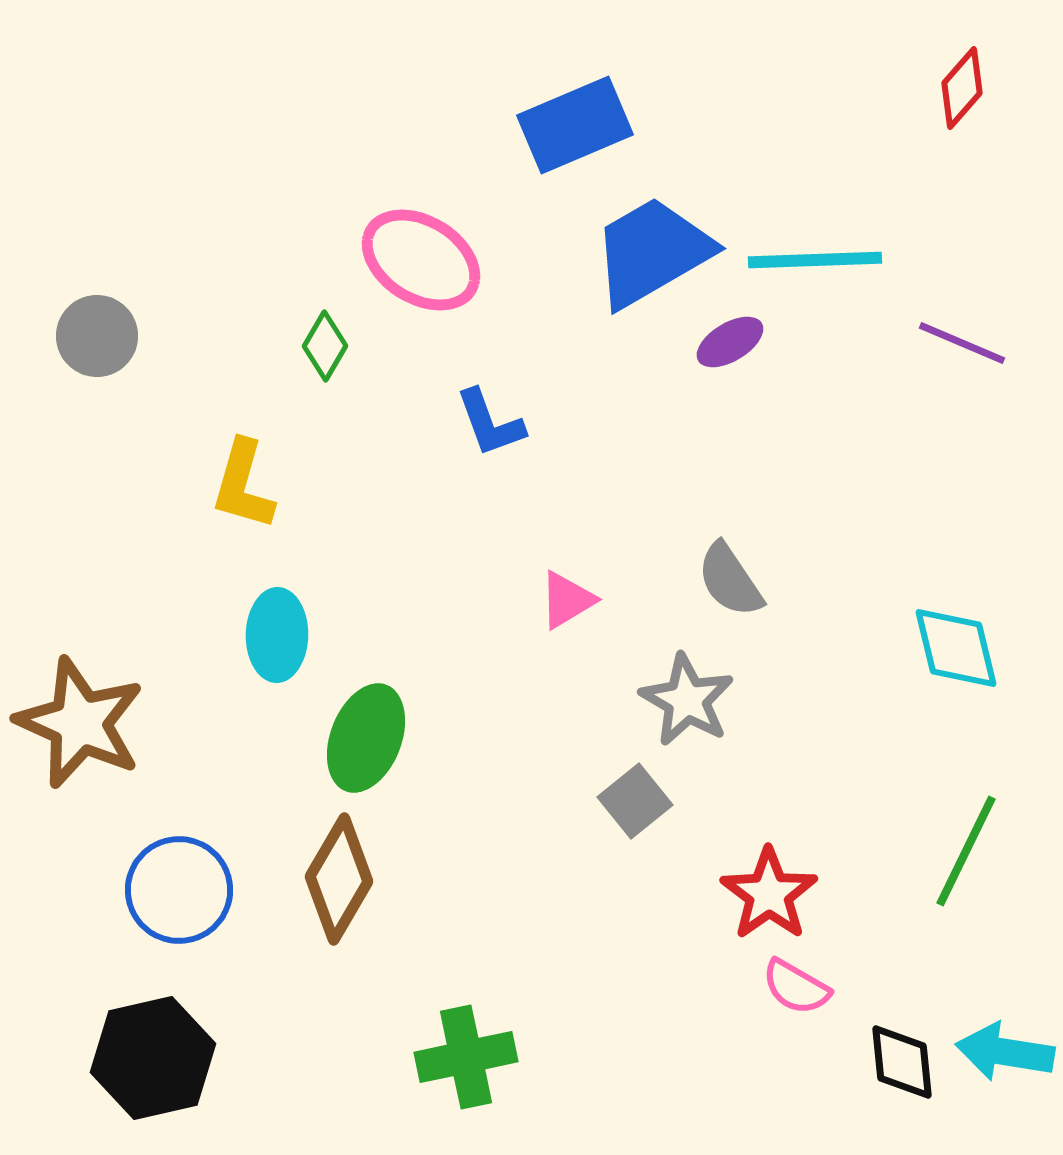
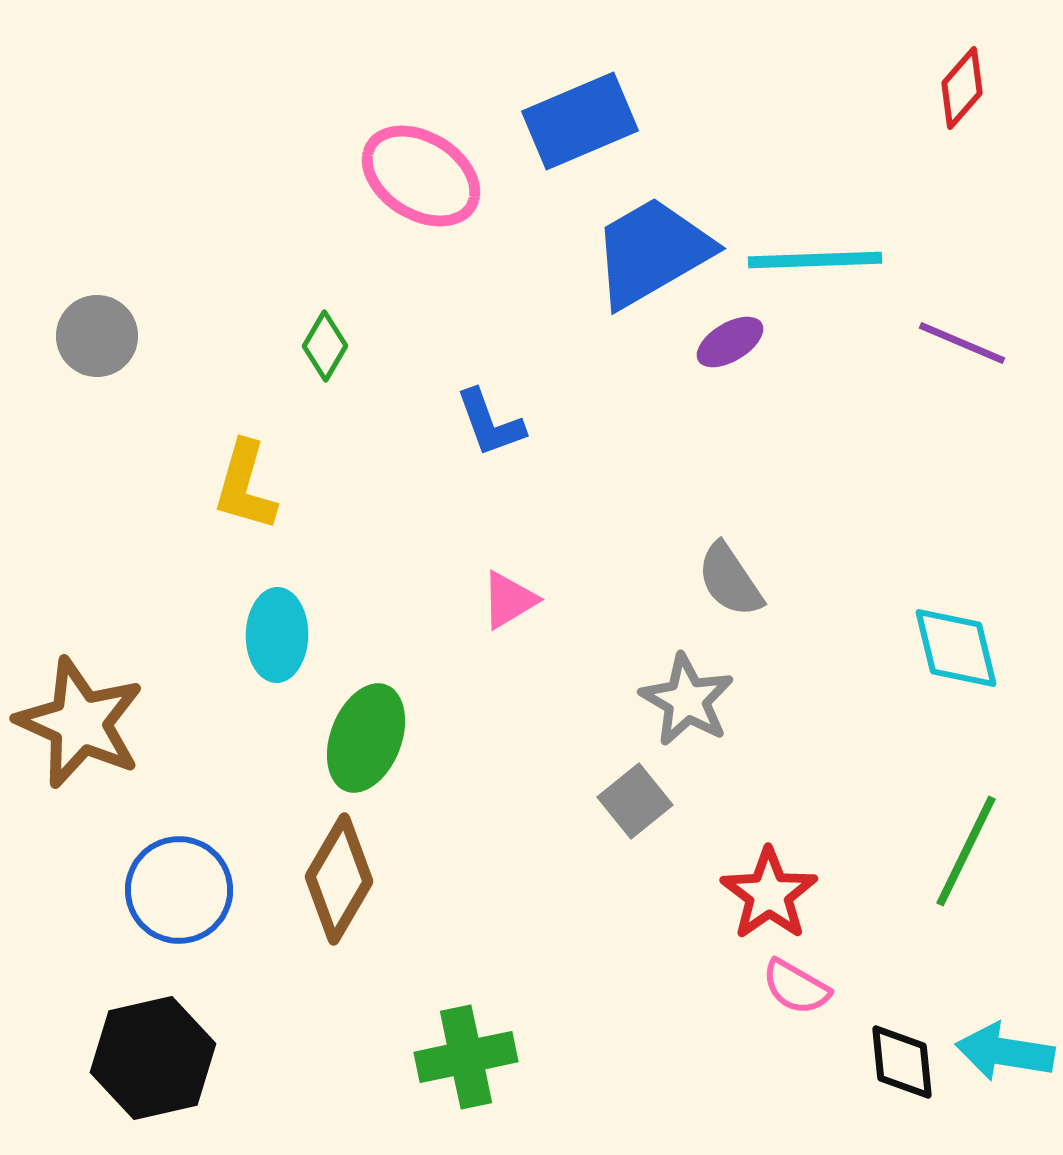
blue rectangle: moved 5 px right, 4 px up
pink ellipse: moved 84 px up
yellow L-shape: moved 2 px right, 1 px down
pink triangle: moved 58 px left
